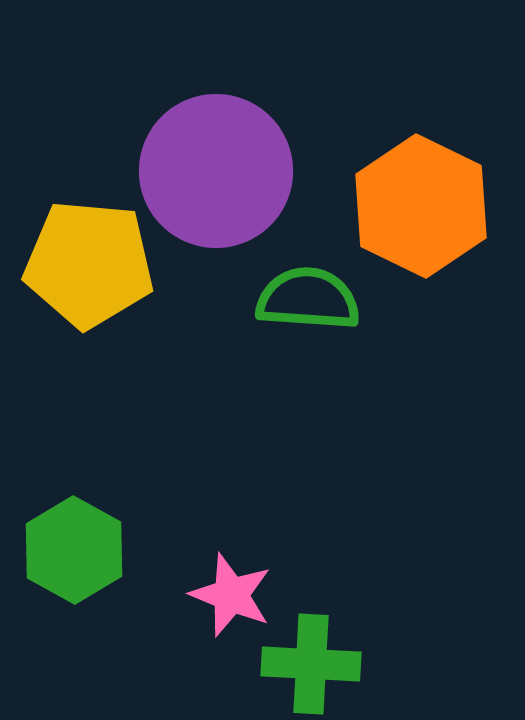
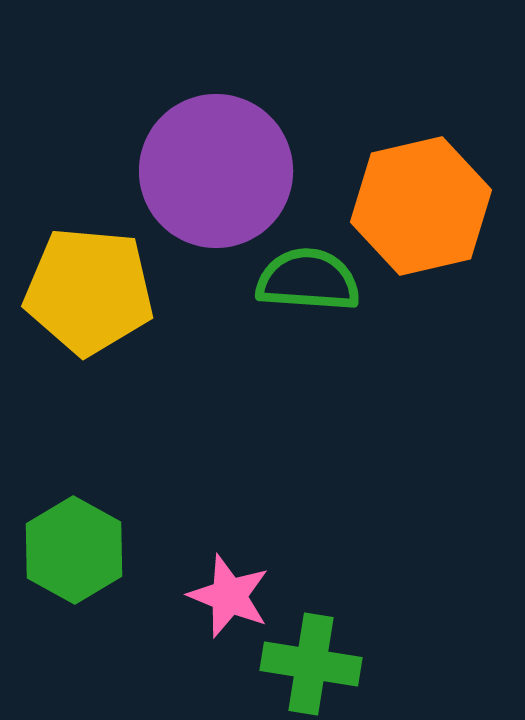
orange hexagon: rotated 21 degrees clockwise
yellow pentagon: moved 27 px down
green semicircle: moved 19 px up
pink star: moved 2 px left, 1 px down
green cross: rotated 6 degrees clockwise
